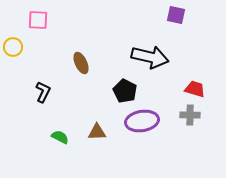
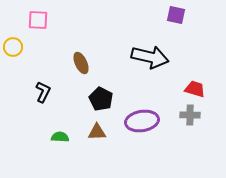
black pentagon: moved 24 px left, 8 px down
green semicircle: rotated 24 degrees counterclockwise
